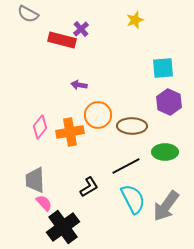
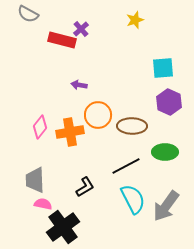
black L-shape: moved 4 px left
pink semicircle: moved 1 px left, 1 px down; rotated 36 degrees counterclockwise
